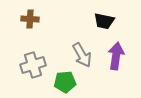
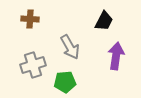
black trapezoid: rotated 75 degrees counterclockwise
gray arrow: moved 12 px left, 8 px up
